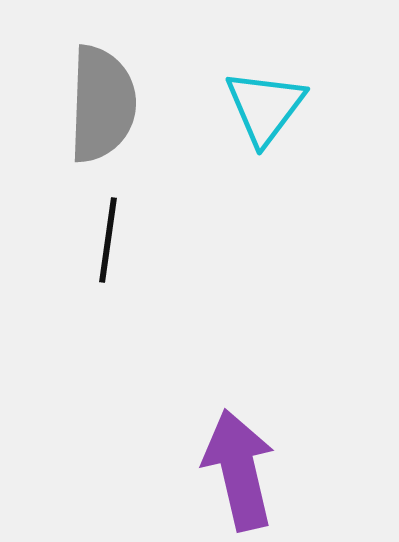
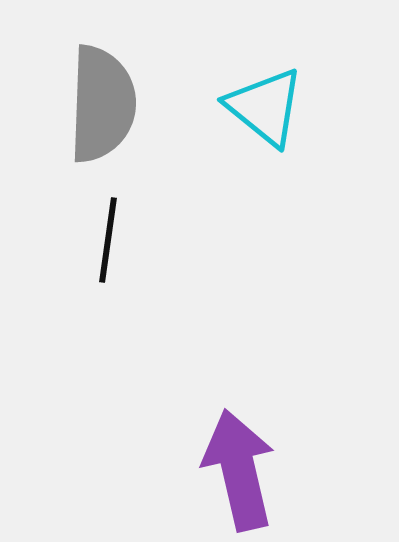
cyan triangle: rotated 28 degrees counterclockwise
